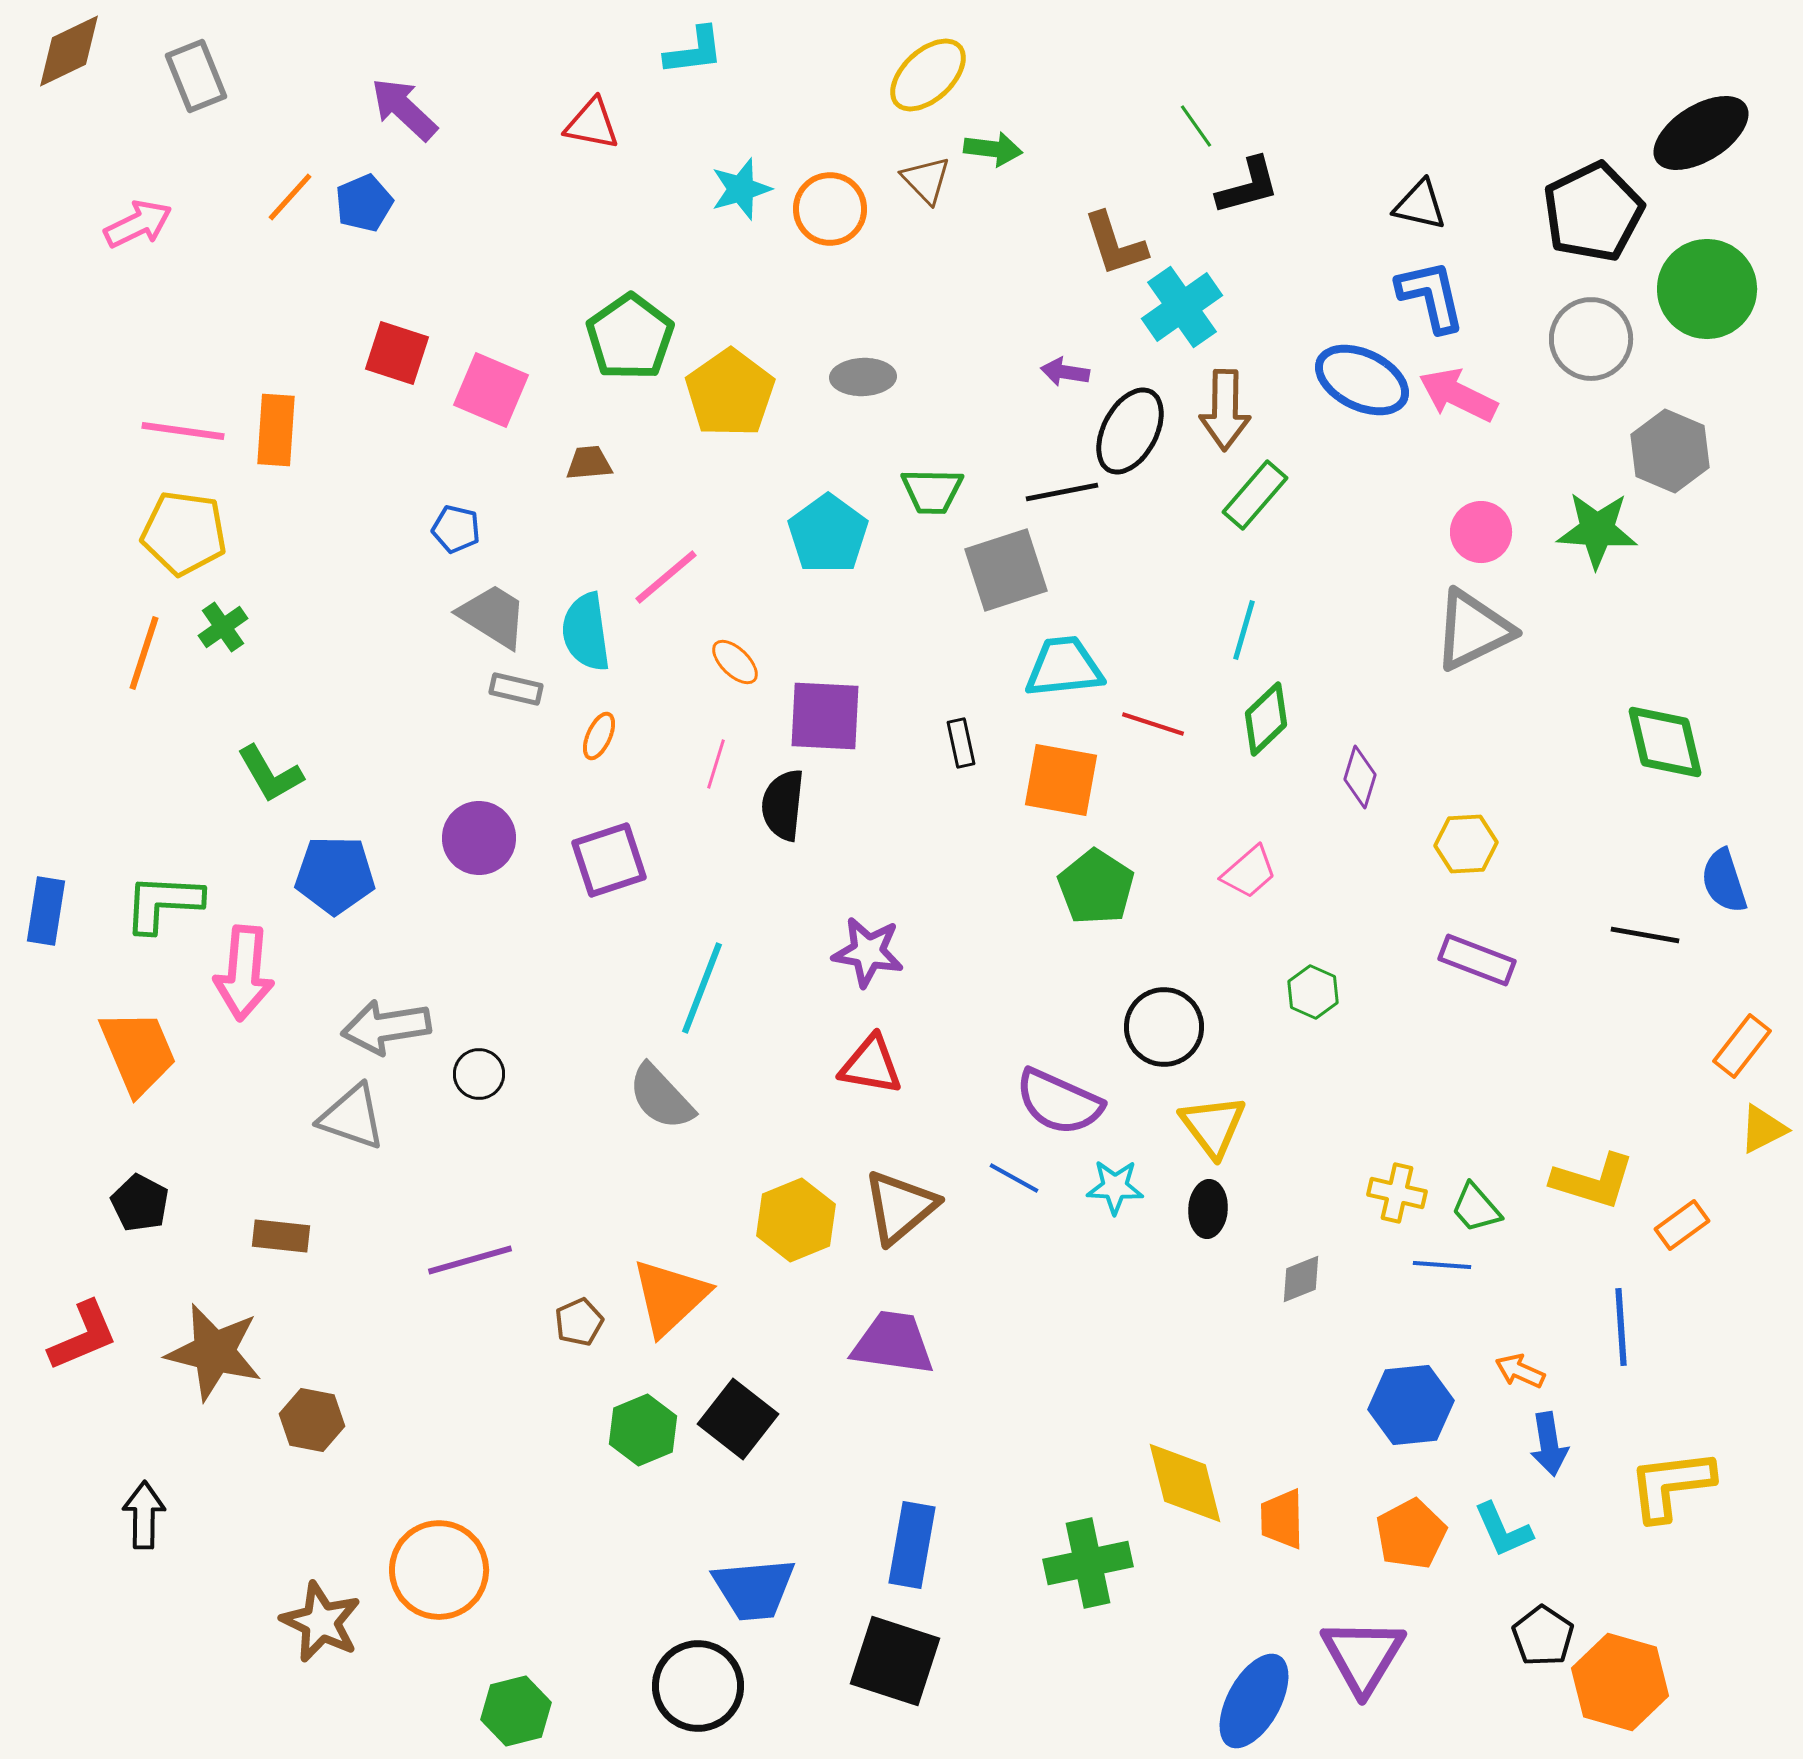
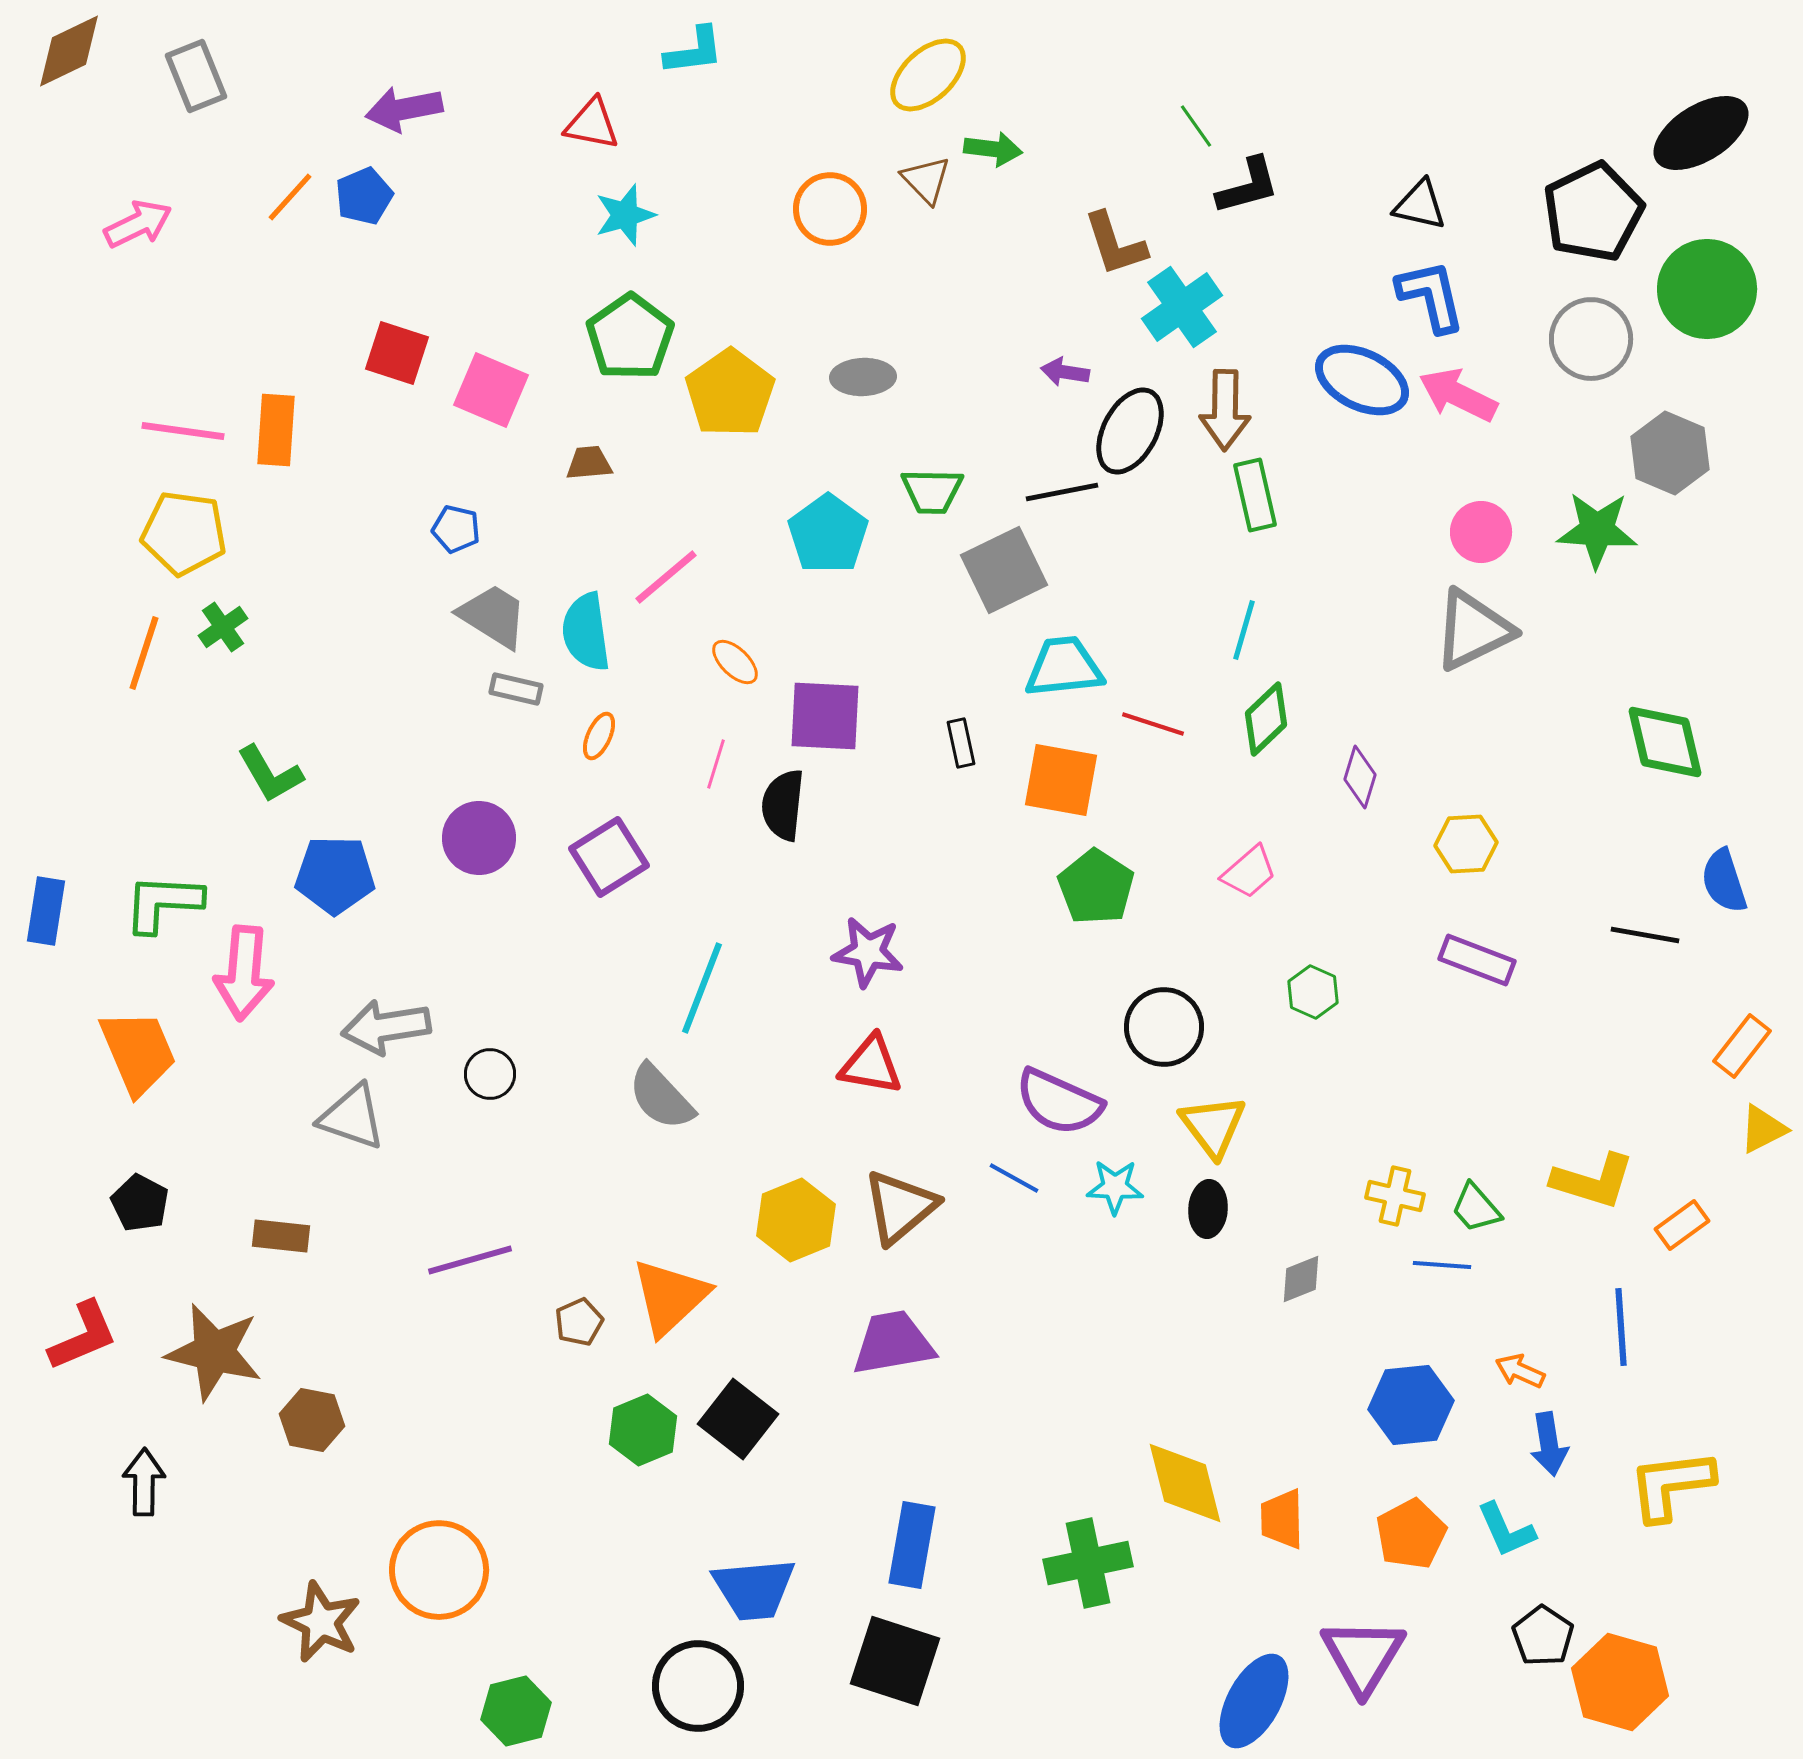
purple arrow at (404, 109): rotated 54 degrees counterclockwise
cyan star at (741, 189): moved 116 px left, 26 px down
blue pentagon at (364, 203): moved 7 px up
gray hexagon at (1670, 451): moved 2 px down
green rectangle at (1255, 495): rotated 54 degrees counterclockwise
gray square at (1006, 570): moved 2 px left; rotated 8 degrees counterclockwise
purple square at (609, 860): moved 3 px up; rotated 14 degrees counterclockwise
black circle at (479, 1074): moved 11 px right
yellow cross at (1397, 1193): moved 2 px left, 3 px down
purple trapezoid at (893, 1343): rotated 18 degrees counterclockwise
black arrow at (144, 1515): moved 33 px up
cyan L-shape at (1503, 1530): moved 3 px right
